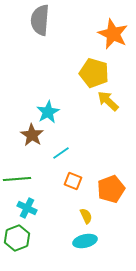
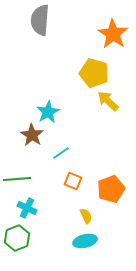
orange star: rotated 8 degrees clockwise
